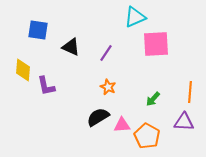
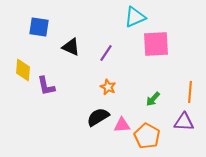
blue square: moved 1 px right, 3 px up
